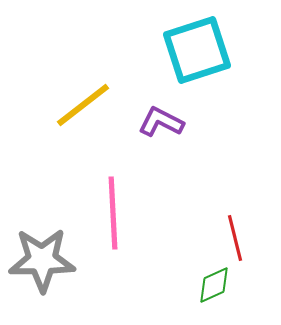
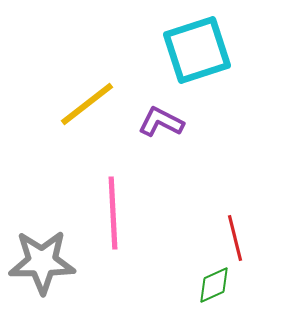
yellow line: moved 4 px right, 1 px up
gray star: moved 2 px down
